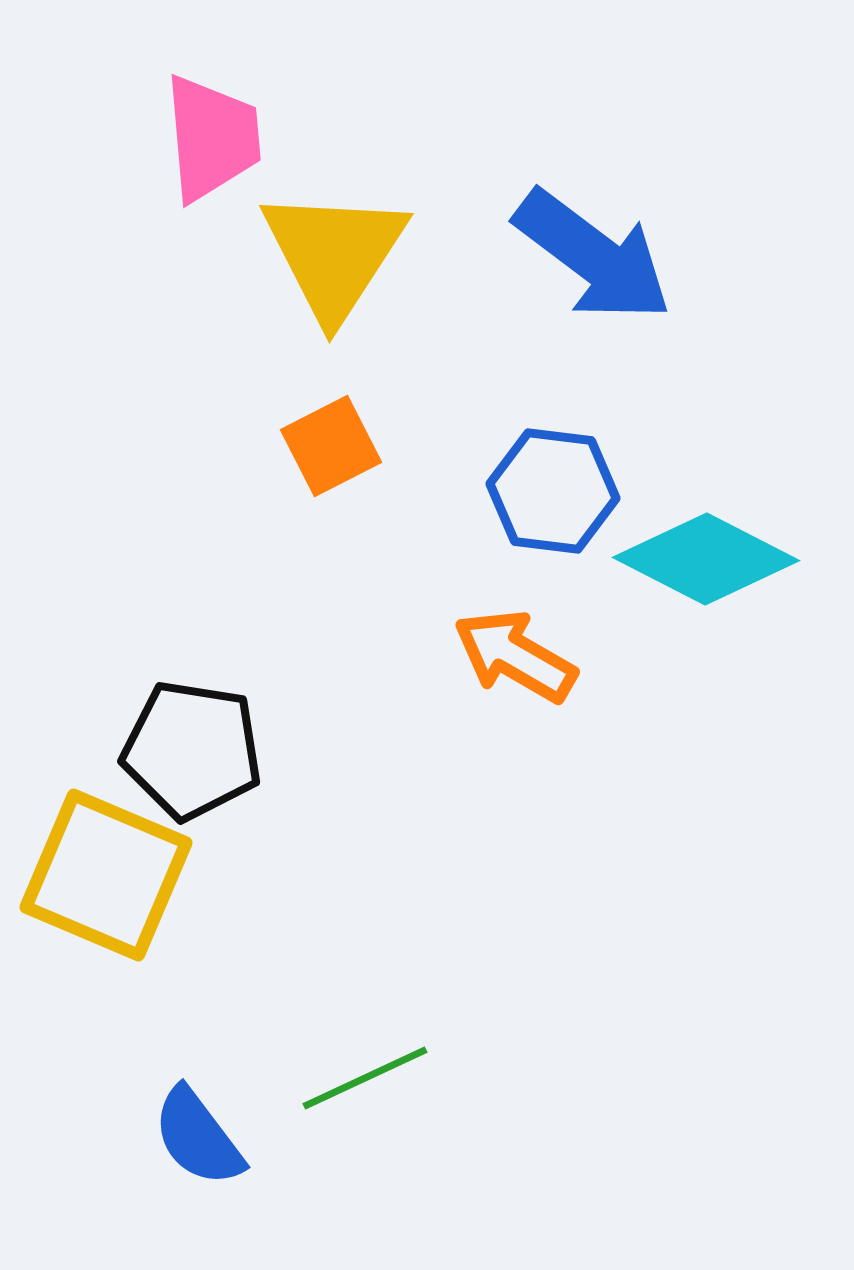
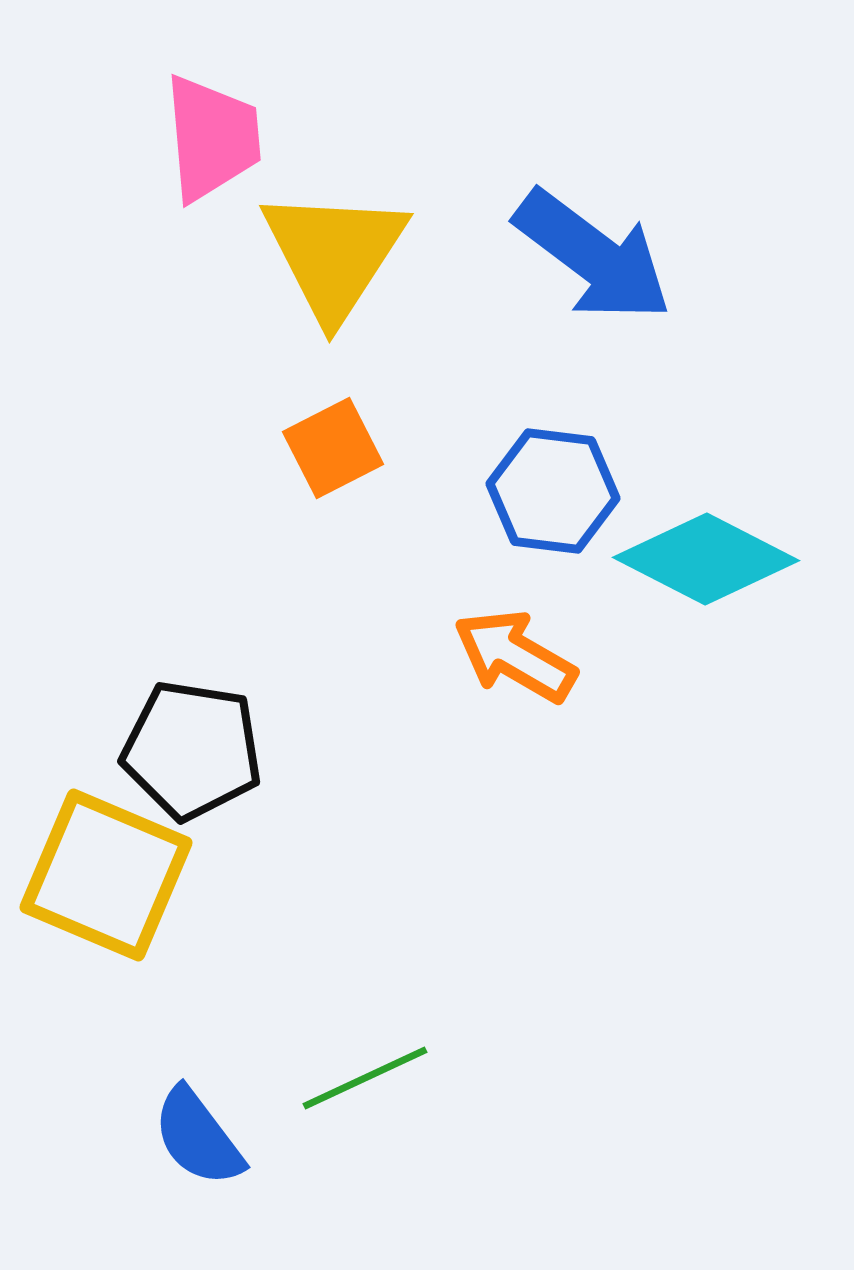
orange square: moved 2 px right, 2 px down
